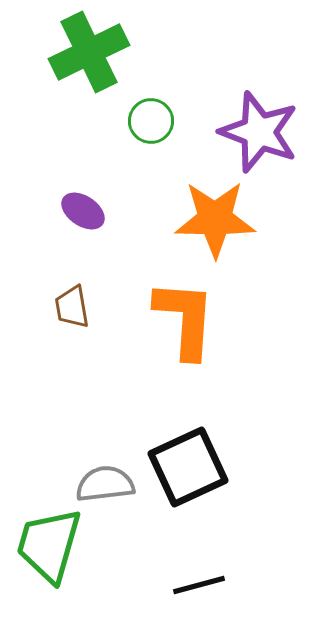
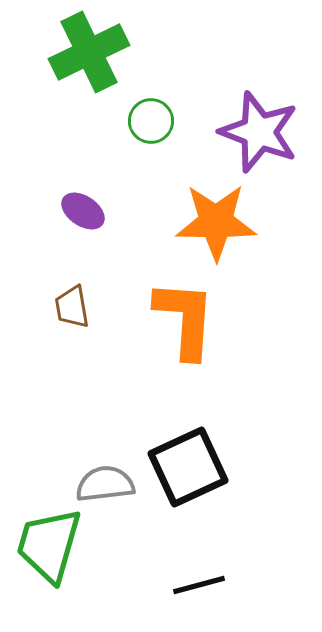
orange star: moved 1 px right, 3 px down
